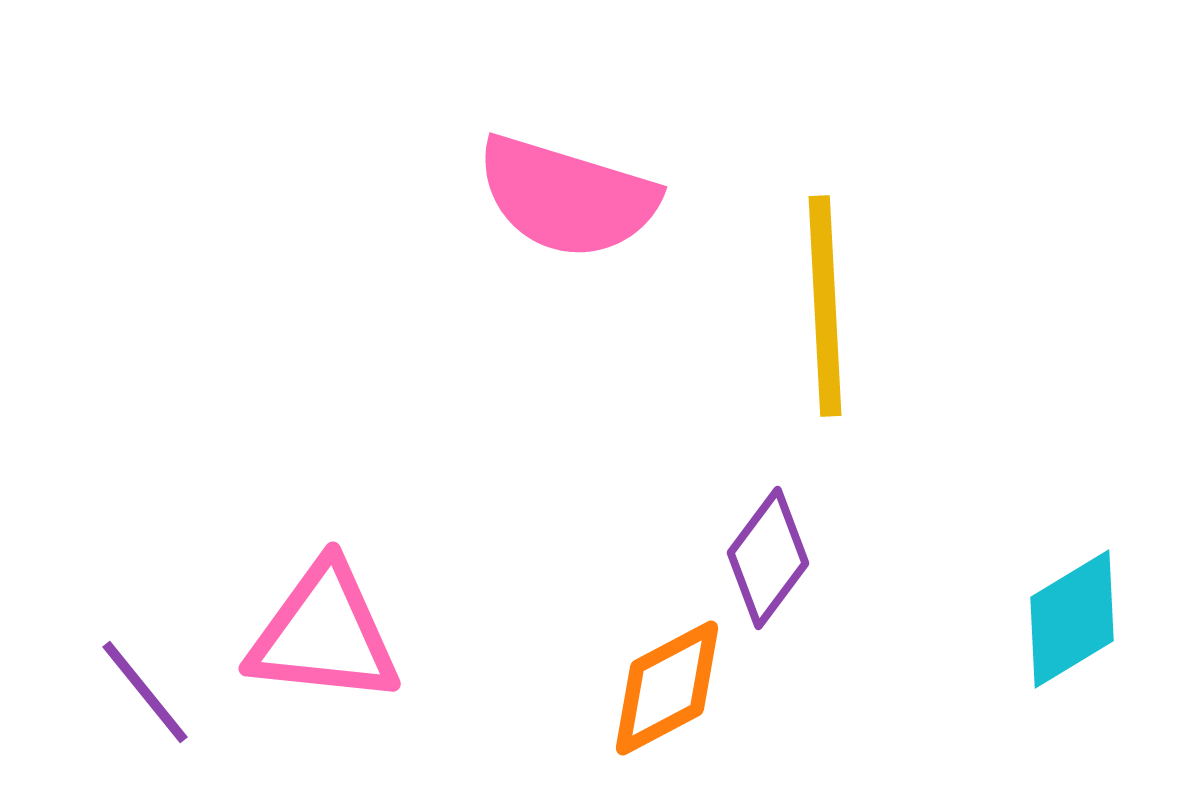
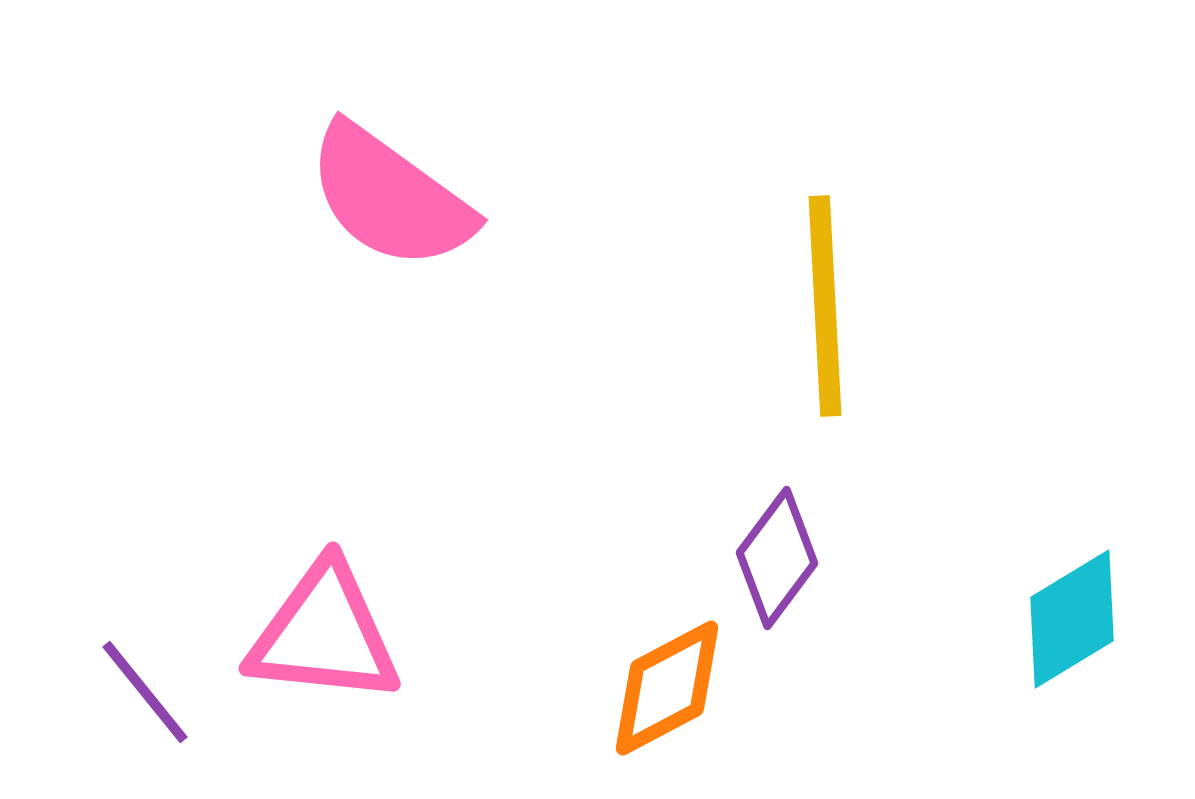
pink semicircle: moved 177 px left; rotated 19 degrees clockwise
purple diamond: moved 9 px right
